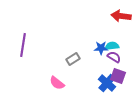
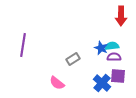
red arrow: rotated 96 degrees counterclockwise
blue star: rotated 24 degrees clockwise
purple semicircle: rotated 32 degrees counterclockwise
purple square: rotated 14 degrees counterclockwise
blue cross: moved 5 px left
